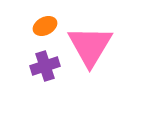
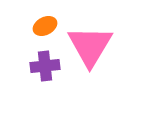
purple cross: rotated 12 degrees clockwise
